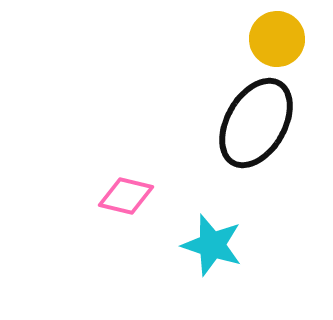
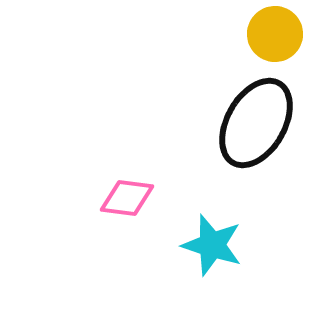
yellow circle: moved 2 px left, 5 px up
pink diamond: moved 1 px right, 2 px down; rotated 6 degrees counterclockwise
